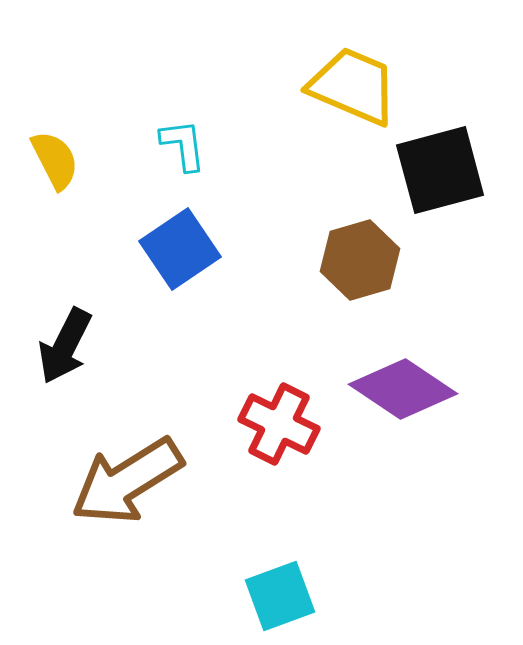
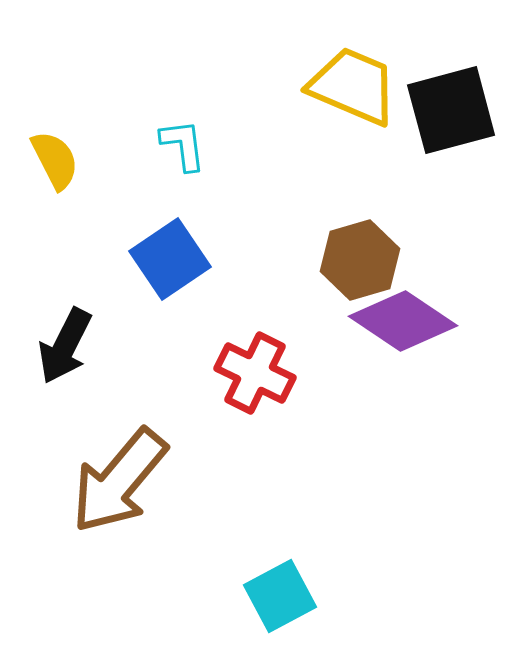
black square: moved 11 px right, 60 px up
blue square: moved 10 px left, 10 px down
purple diamond: moved 68 px up
red cross: moved 24 px left, 51 px up
brown arrow: moved 8 px left; rotated 18 degrees counterclockwise
cyan square: rotated 8 degrees counterclockwise
